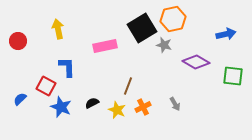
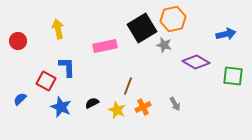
red square: moved 5 px up
